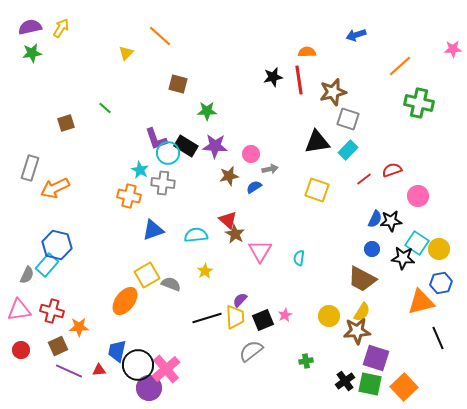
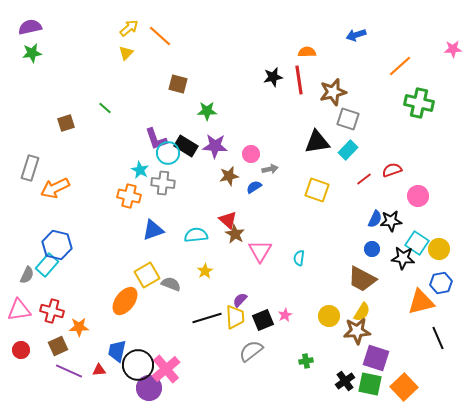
yellow arrow at (61, 28): moved 68 px right; rotated 18 degrees clockwise
